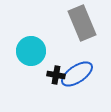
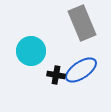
blue ellipse: moved 4 px right, 4 px up
